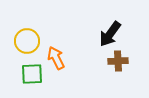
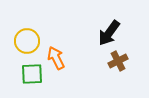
black arrow: moved 1 px left, 1 px up
brown cross: rotated 24 degrees counterclockwise
